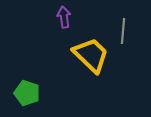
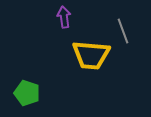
gray line: rotated 25 degrees counterclockwise
yellow trapezoid: rotated 141 degrees clockwise
